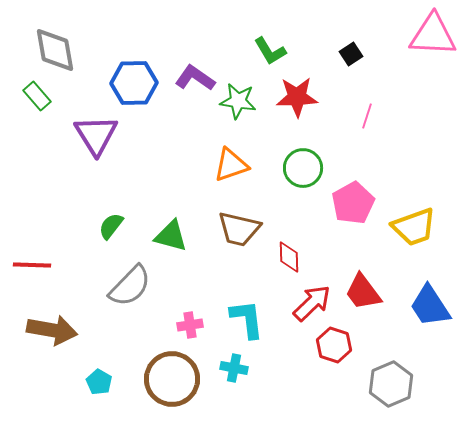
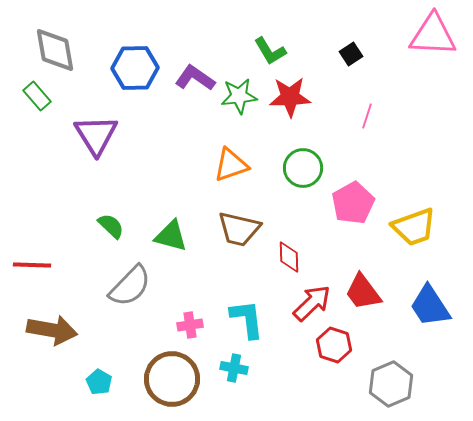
blue hexagon: moved 1 px right, 15 px up
red star: moved 7 px left
green star: moved 1 px right, 5 px up; rotated 15 degrees counterclockwise
green semicircle: rotated 96 degrees clockwise
